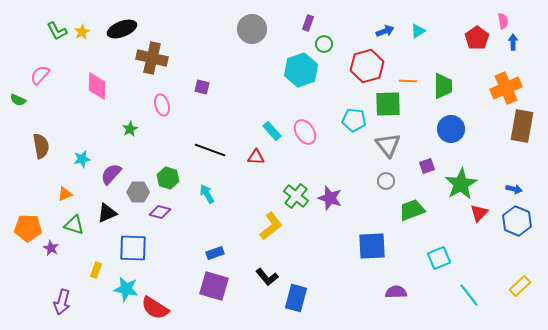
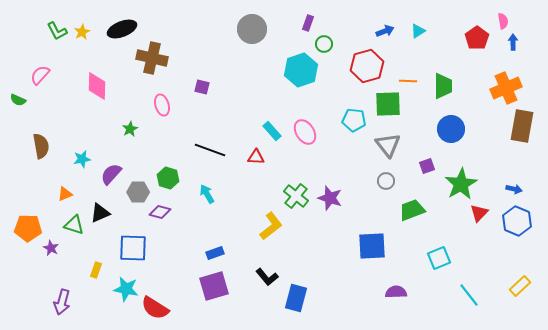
black triangle at (107, 213): moved 7 px left
purple square at (214, 286): rotated 32 degrees counterclockwise
